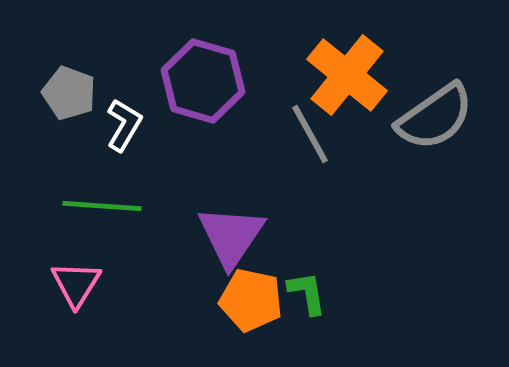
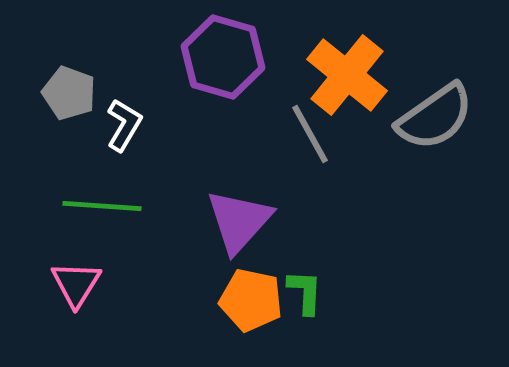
purple hexagon: moved 20 px right, 24 px up
purple triangle: moved 8 px right, 15 px up; rotated 8 degrees clockwise
green L-shape: moved 2 px left, 1 px up; rotated 12 degrees clockwise
